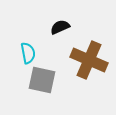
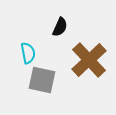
black semicircle: rotated 138 degrees clockwise
brown cross: rotated 24 degrees clockwise
